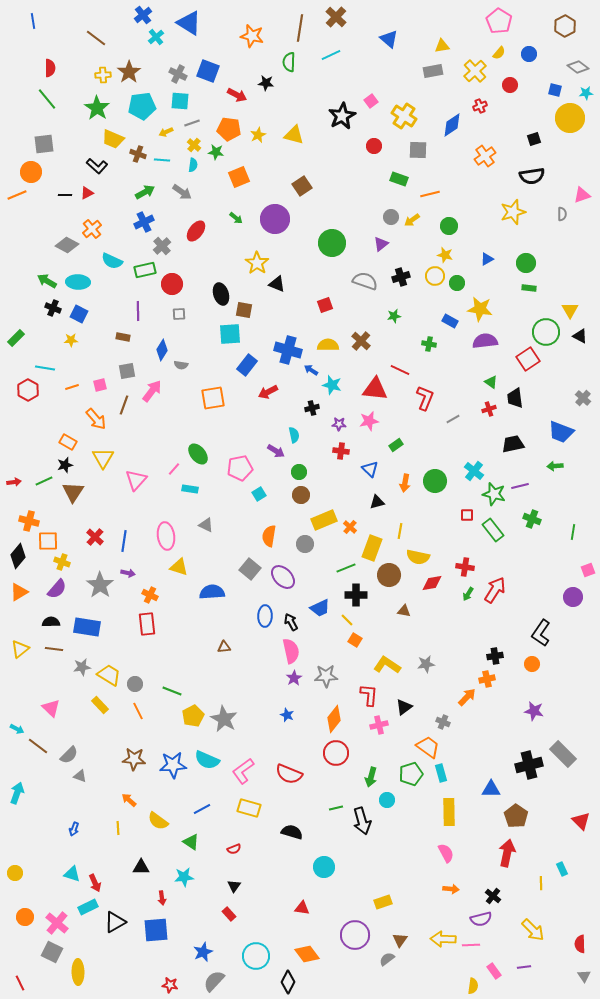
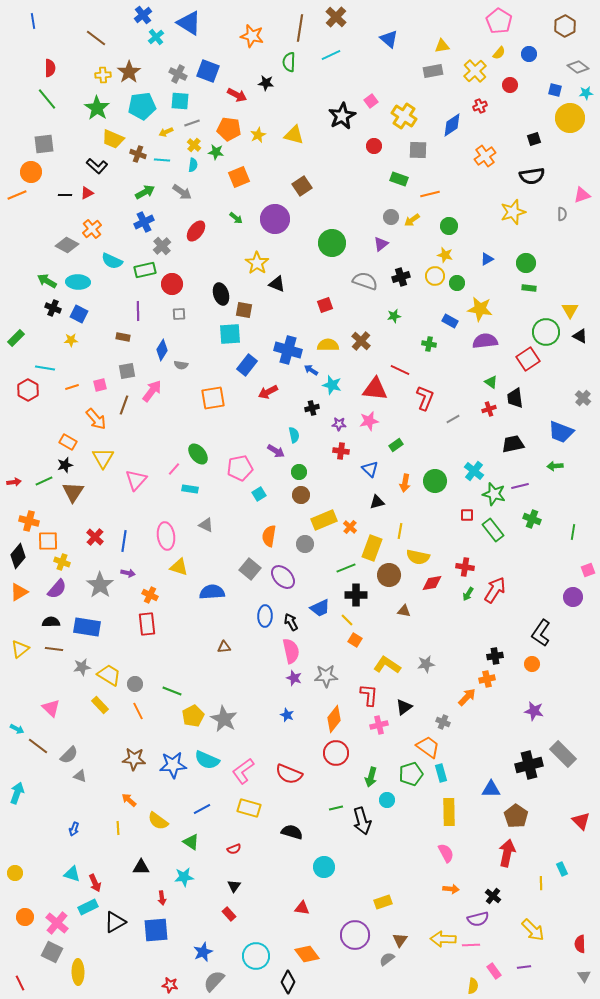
purple star at (294, 678): rotated 21 degrees counterclockwise
purple semicircle at (481, 919): moved 3 px left
